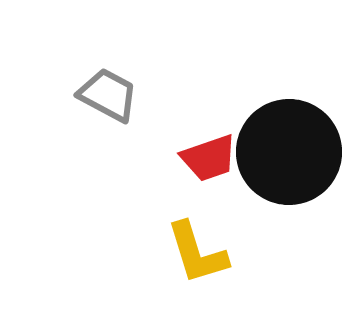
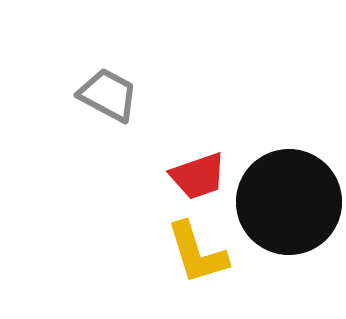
black circle: moved 50 px down
red trapezoid: moved 11 px left, 18 px down
